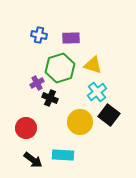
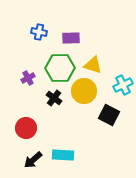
blue cross: moved 3 px up
green hexagon: rotated 16 degrees clockwise
purple cross: moved 9 px left, 5 px up
cyan cross: moved 26 px right, 7 px up; rotated 12 degrees clockwise
black cross: moved 4 px right; rotated 14 degrees clockwise
black square: rotated 10 degrees counterclockwise
yellow circle: moved 4 px right, 31 px up
black arrow: rotated 102 degrees clockwise
